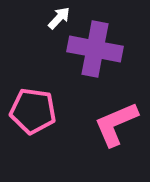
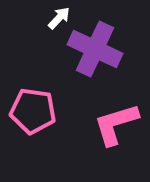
purple cross: rotated 14 degrees clockwise
pink L-shape: rotated 6 degrees clockwise
